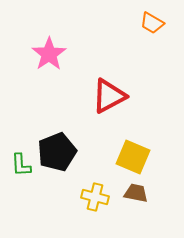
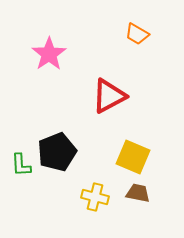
orange trapezoid: moved 15 px left, 11 px down
brown trapezoid: moved 2 px right
